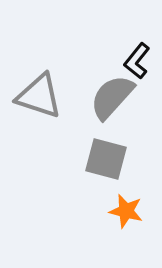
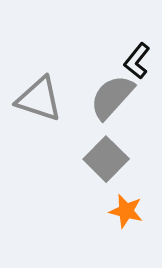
gray triangle: moved 3 px down
gray square: rotated 30 degrees clockwise
